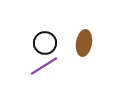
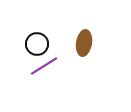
black circle: moved 8 px left, 1 px down
